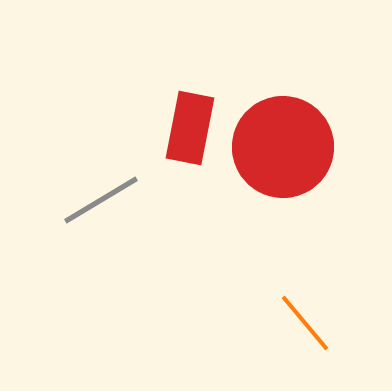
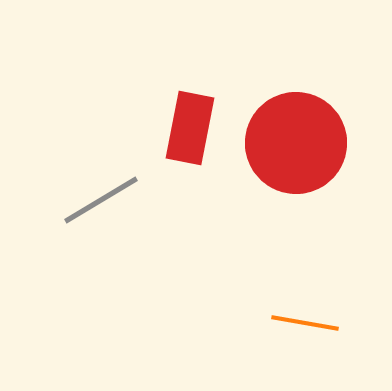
red circle: moved 13 px right, 4 px up
orange line: rotated 40 degrees counterclockwise
